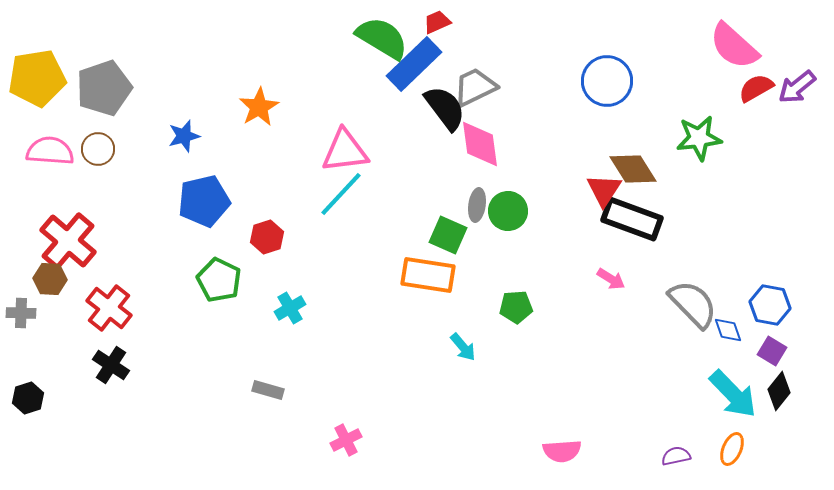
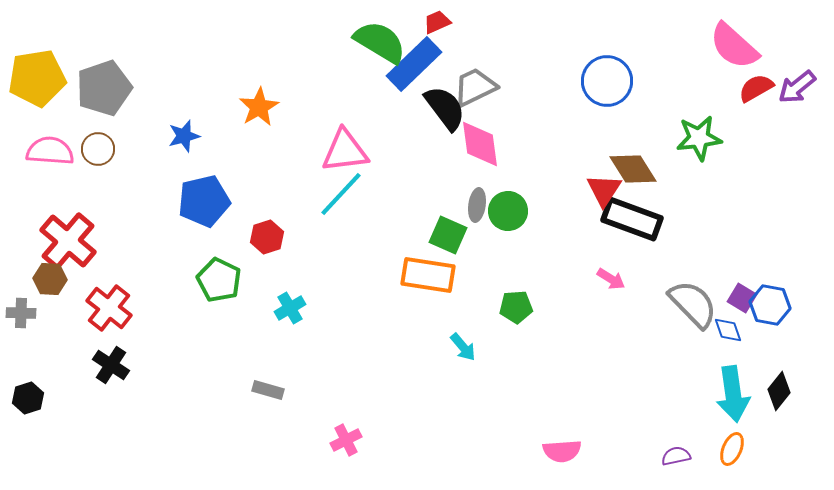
green semicircle at (382, 38): moved 2 px left, 4 px down
purple square at (772, 351): moved 30 px left, 53 px up
cyan arrow at (733, 394): rotated 36 degrees clockwise
